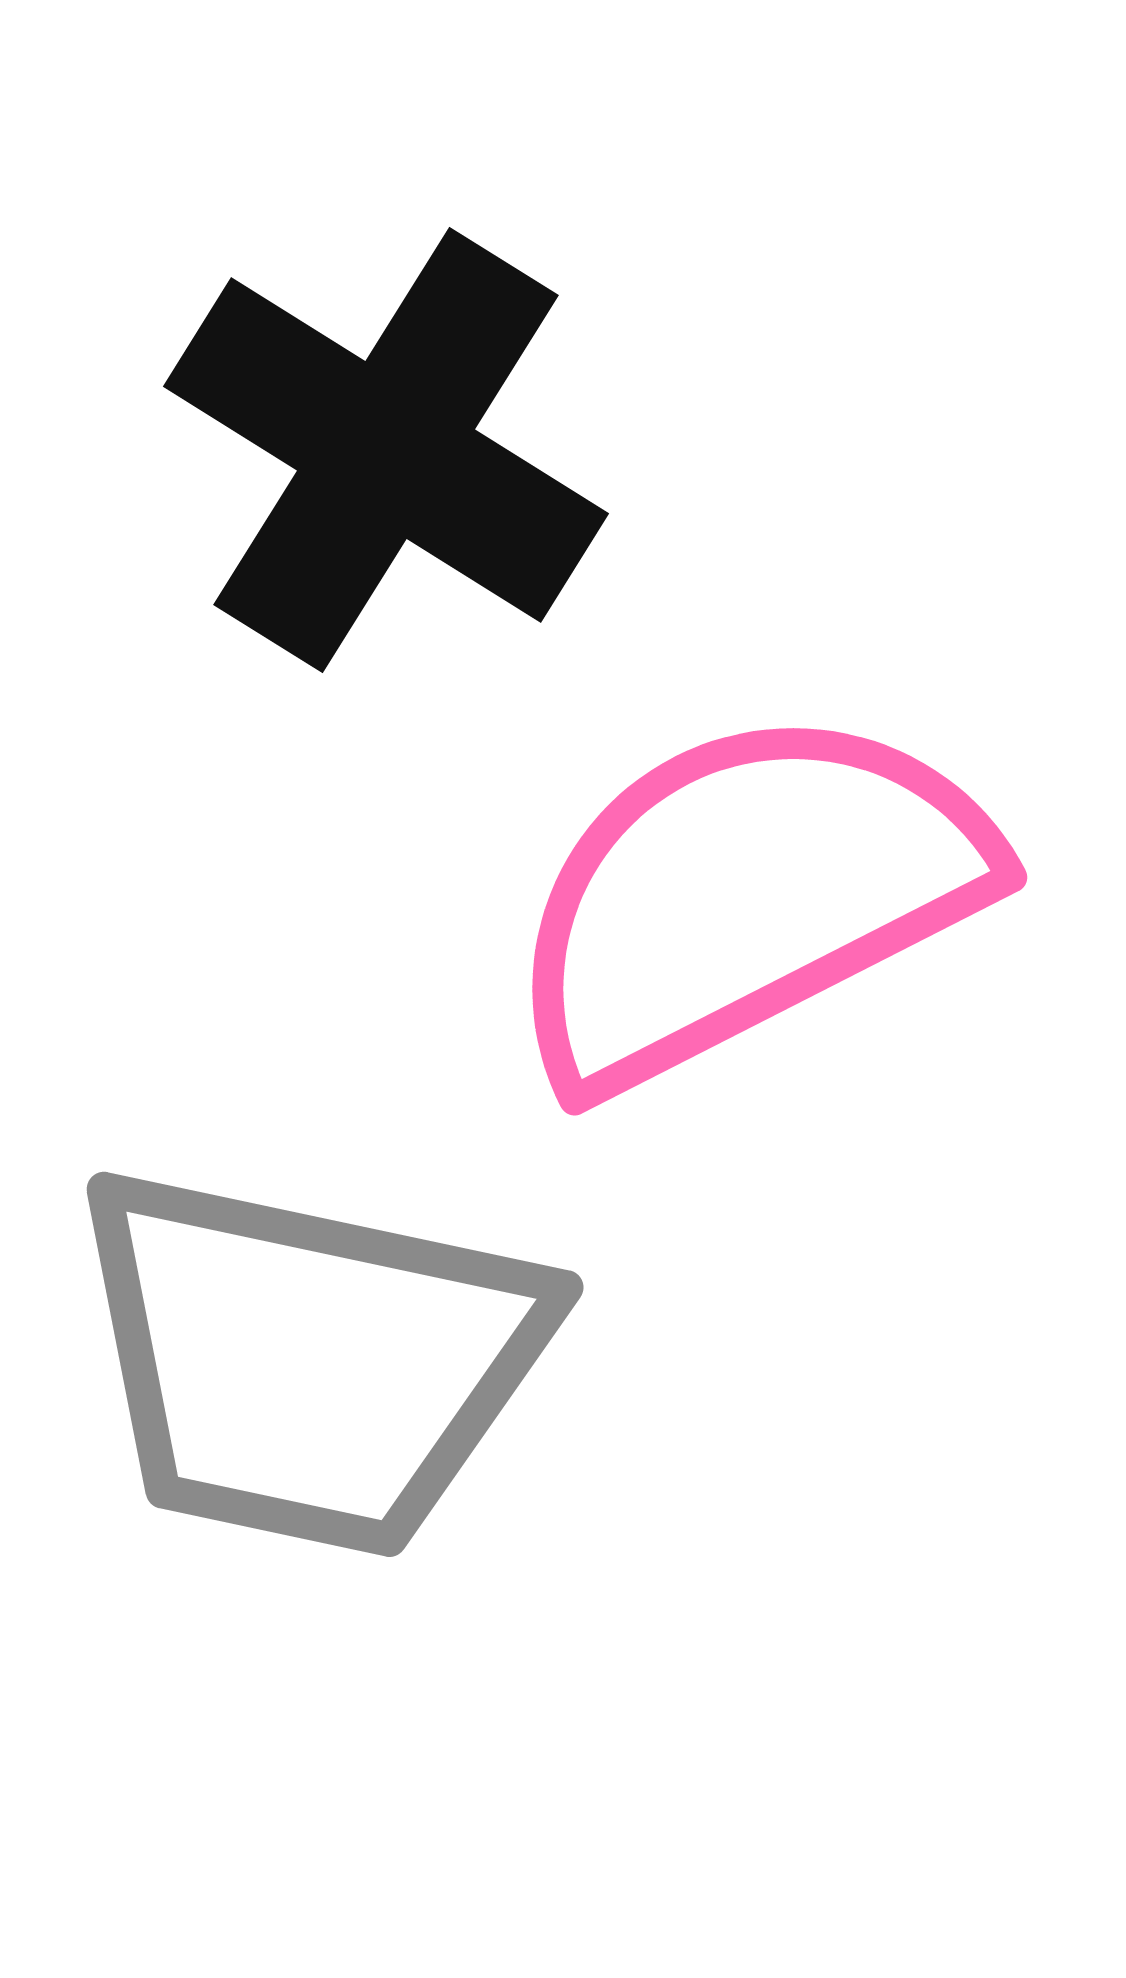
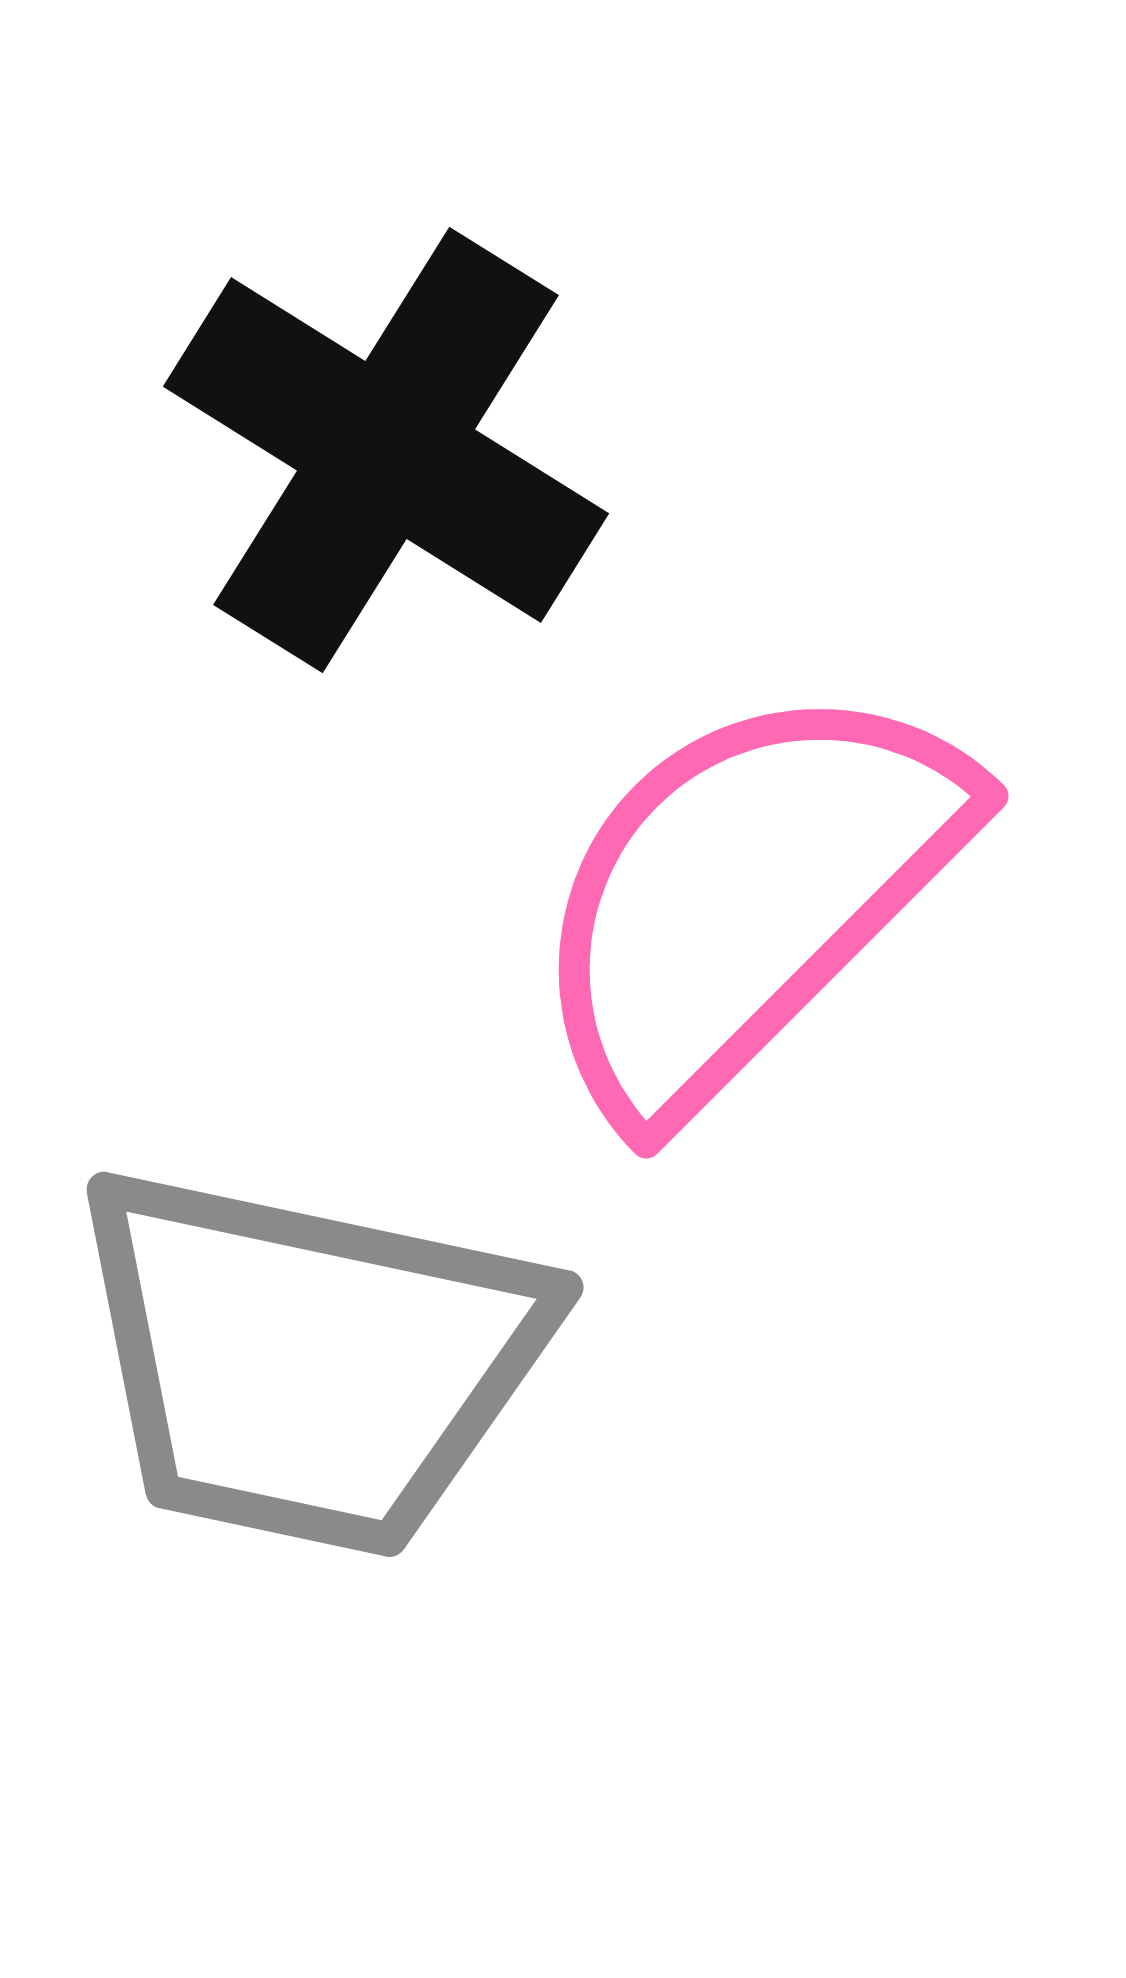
pink semicircle: rotated 18 degrees counterclockwise
